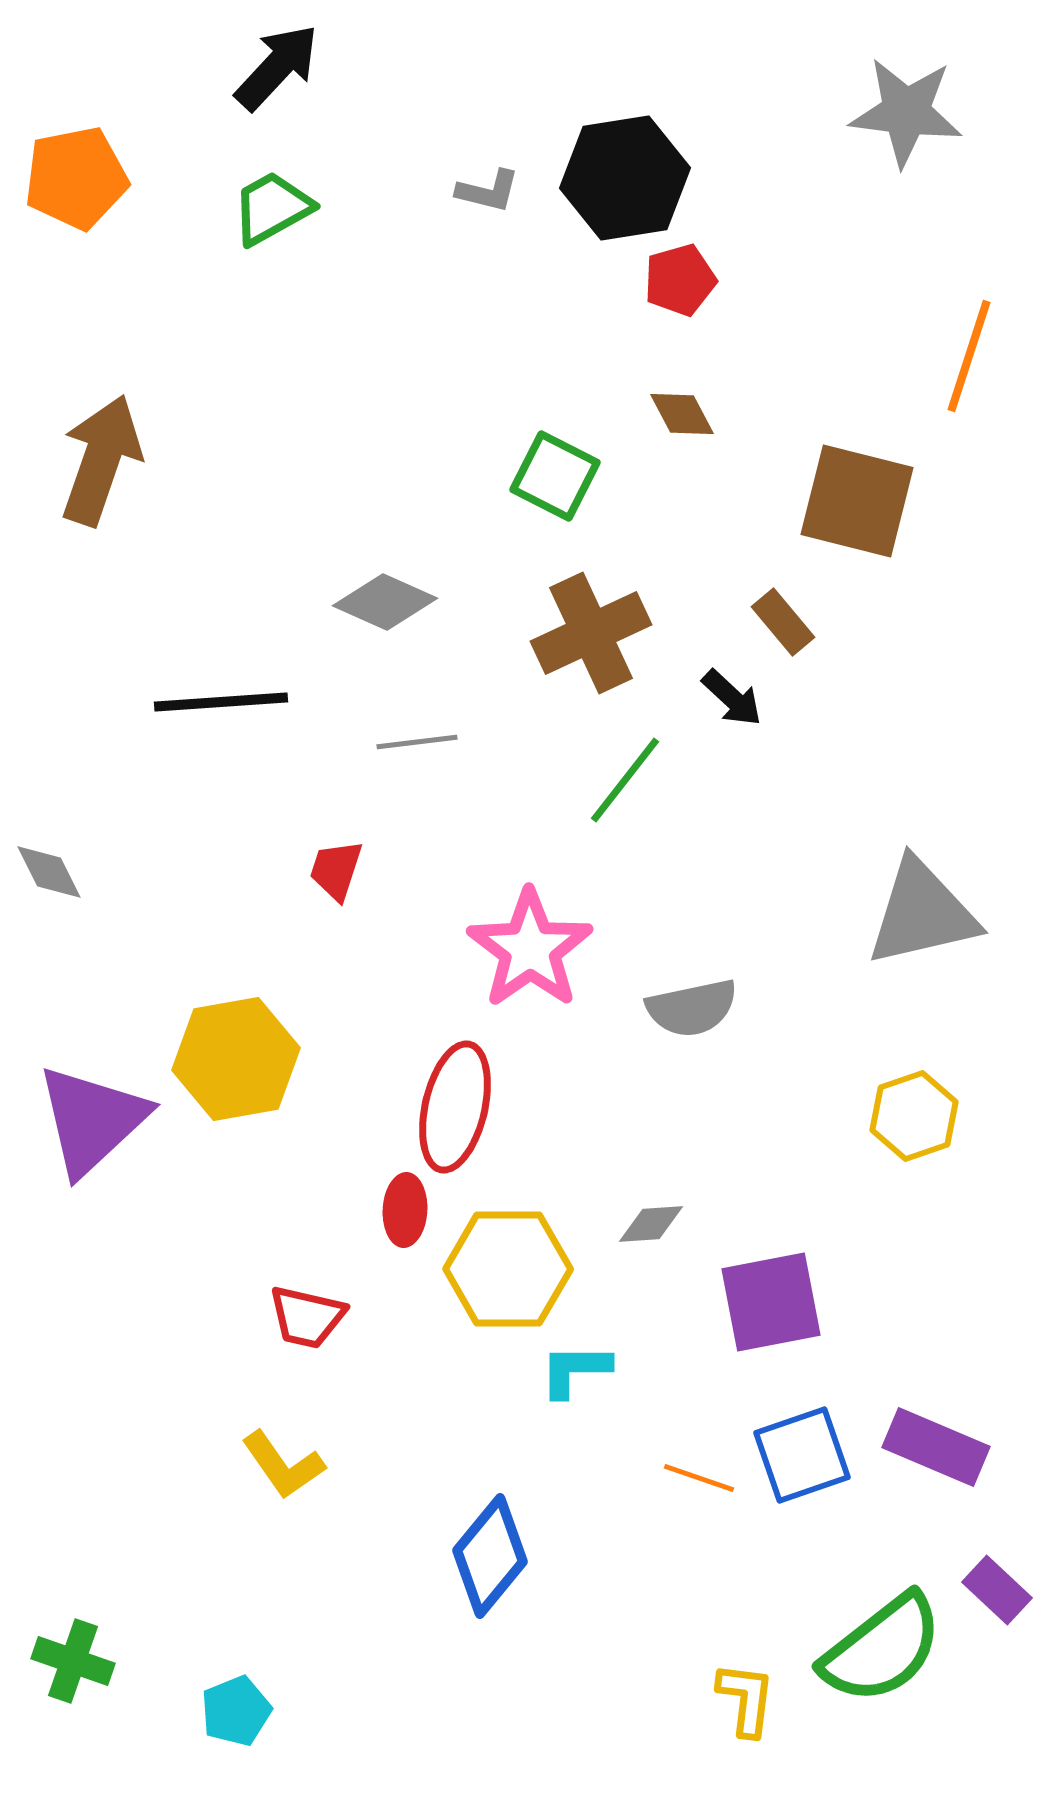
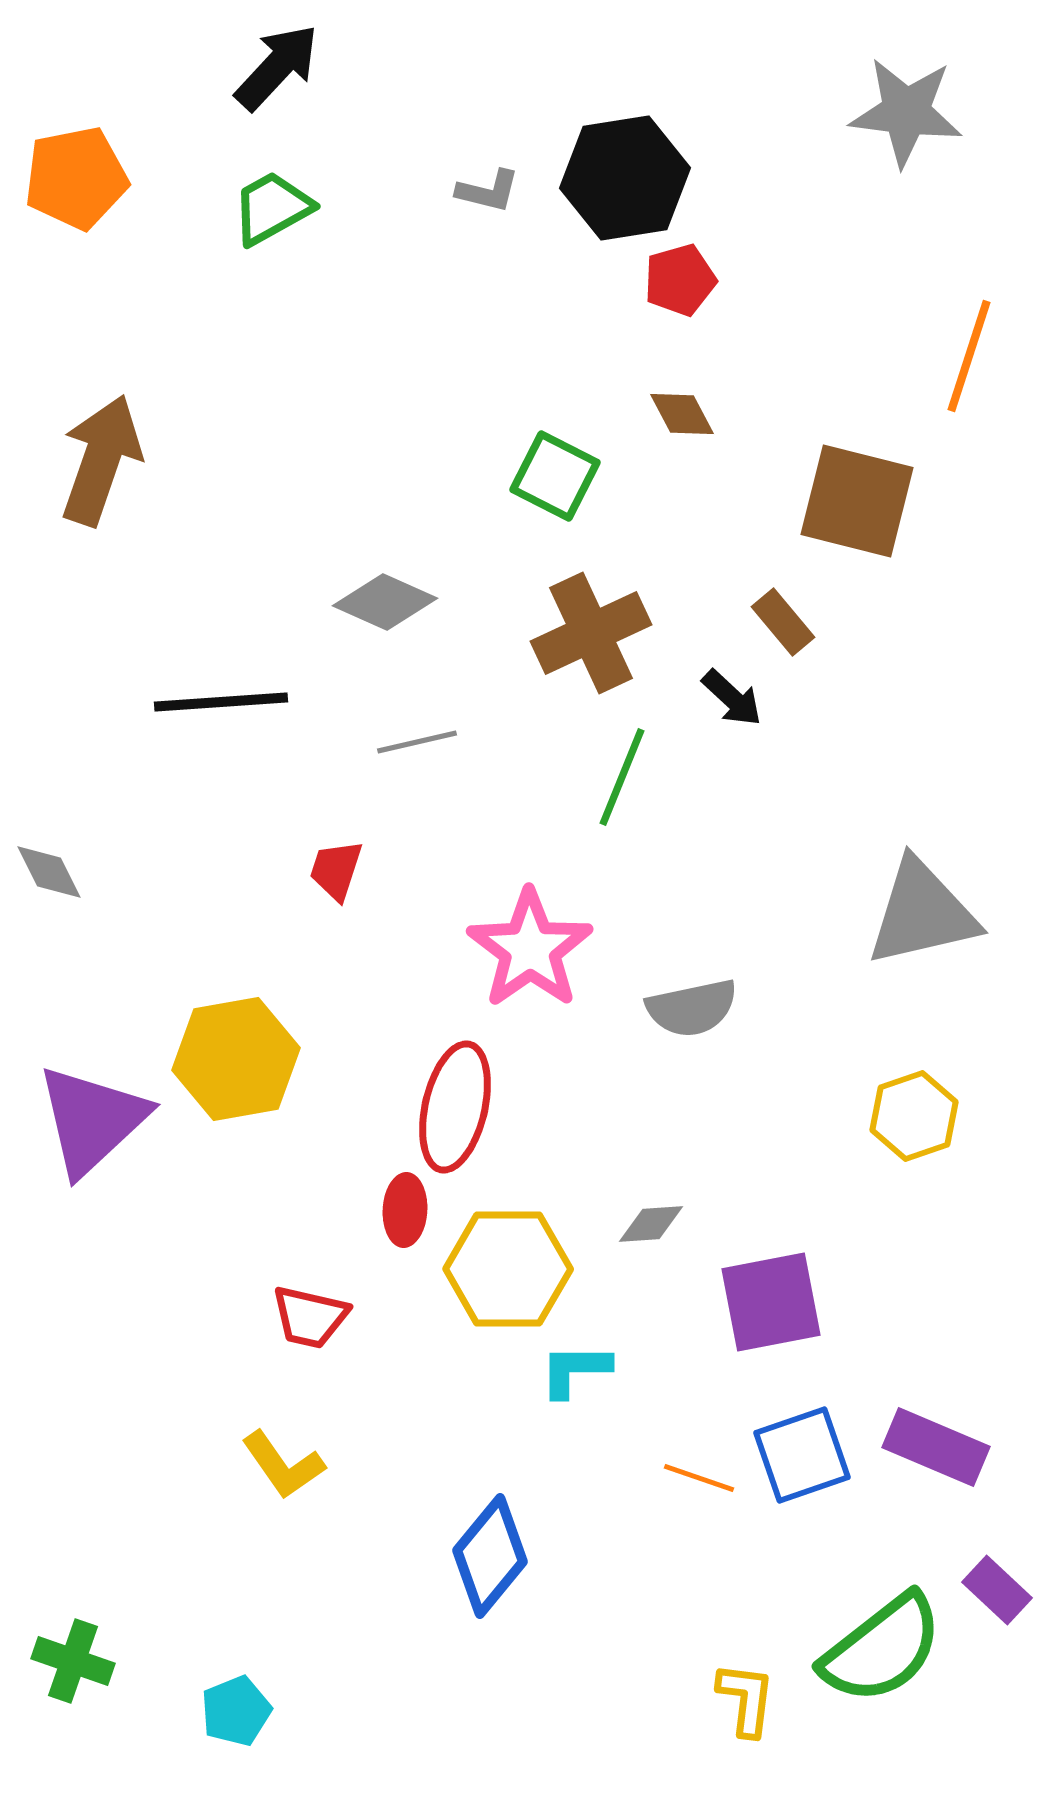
gray line at (417, 742): rotated 6 degrees counterclockwise
green line at (625, 780): moved 3 px left, 3 px up; rotated 16 degrees counterclockwise
red trapezoid at (307, 1317): moved 3 px right
